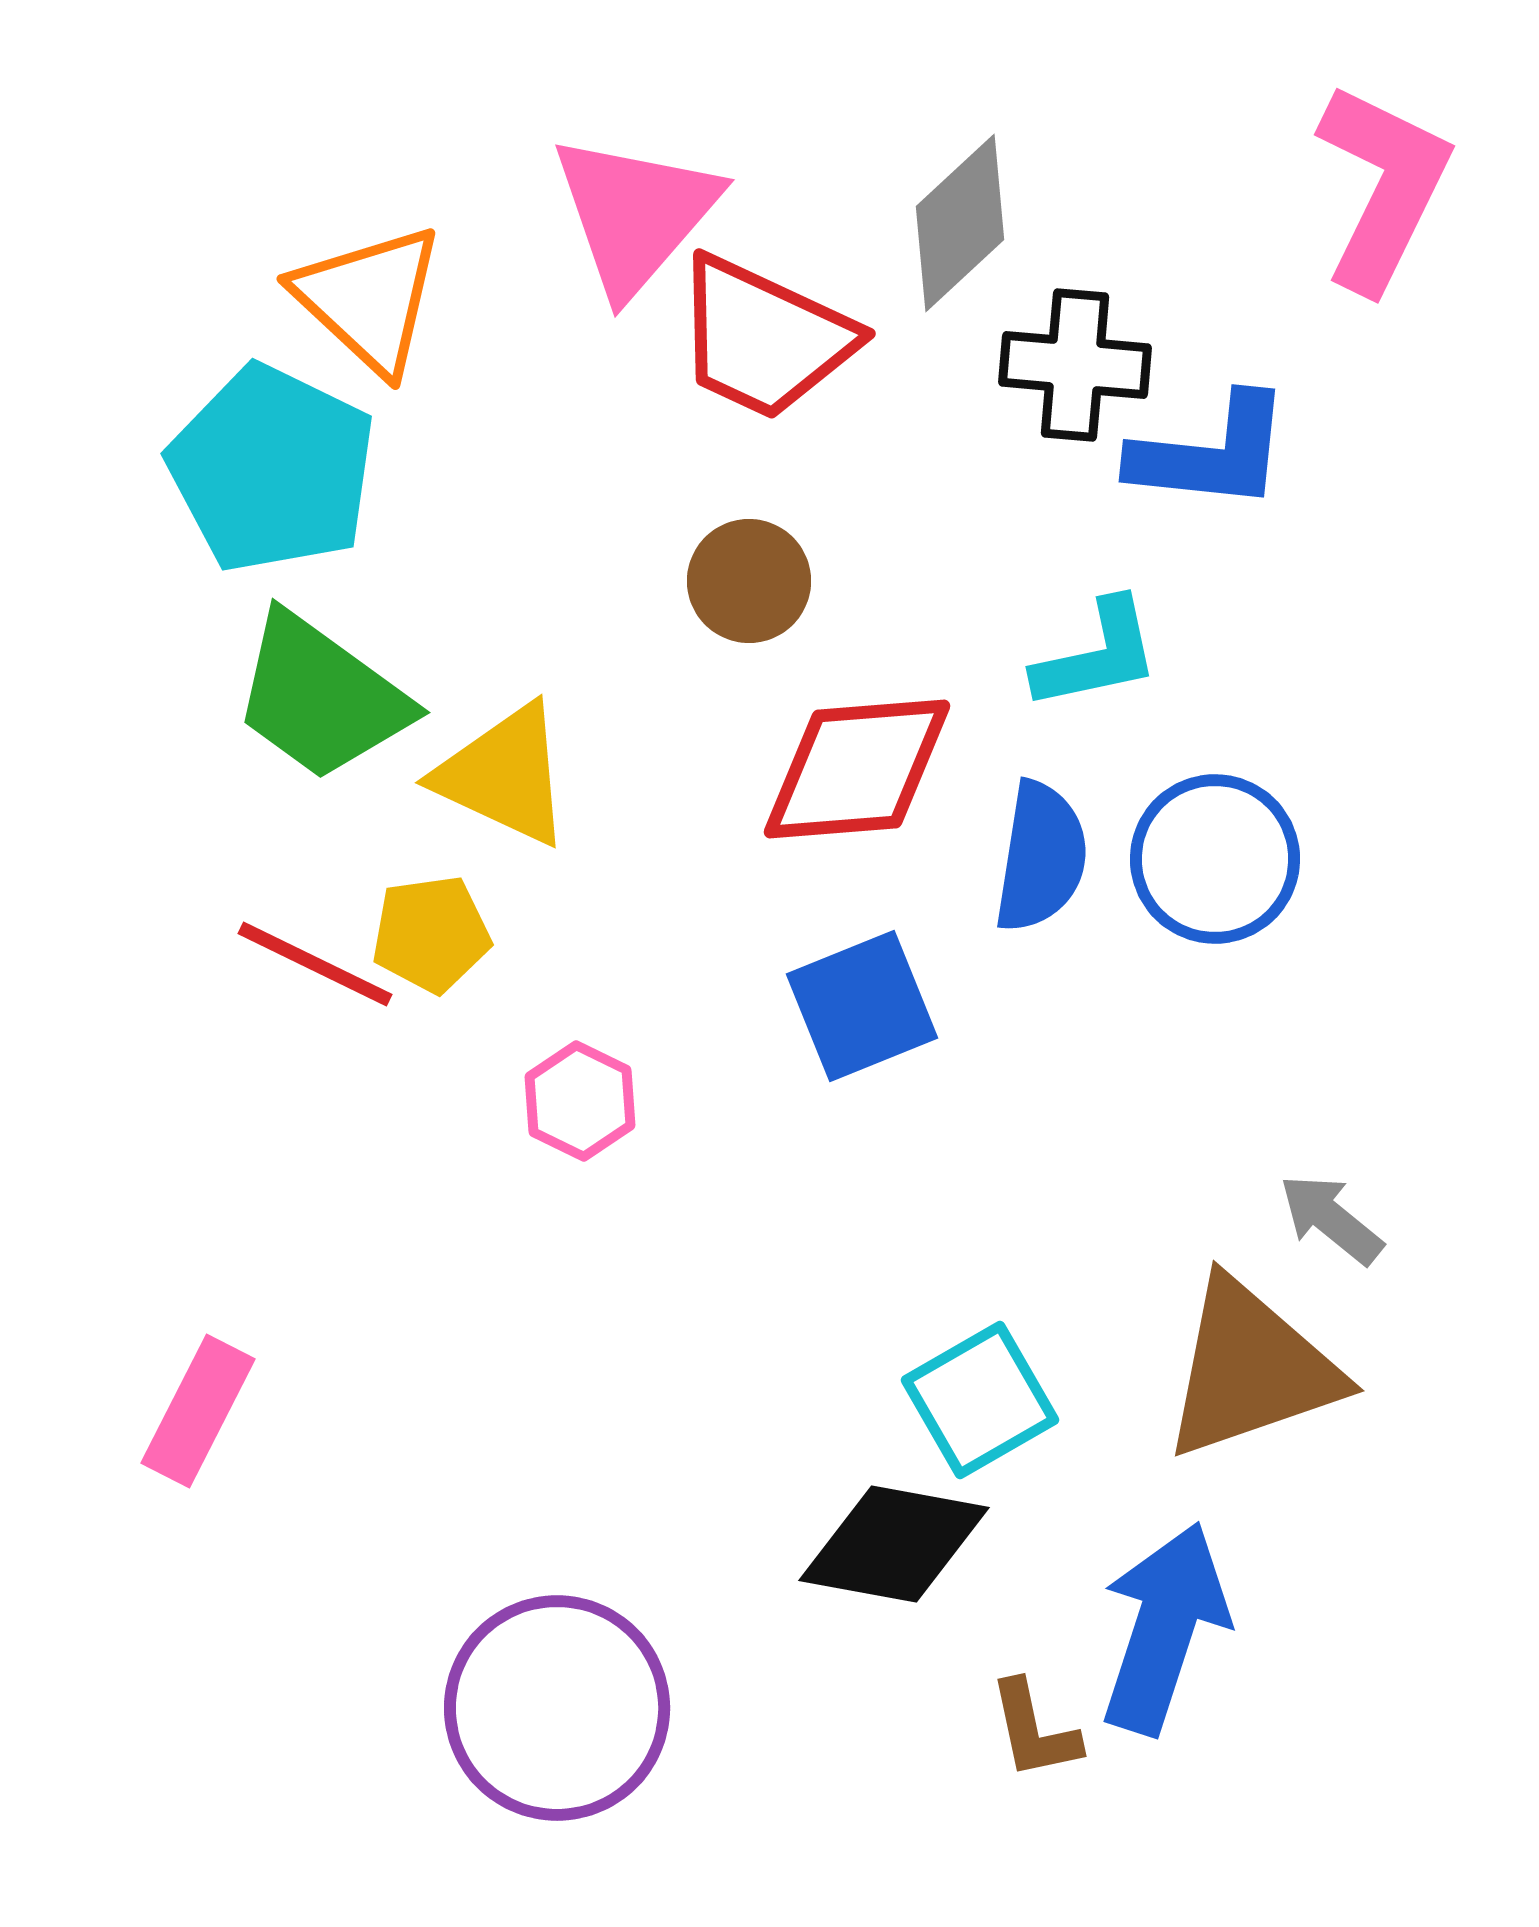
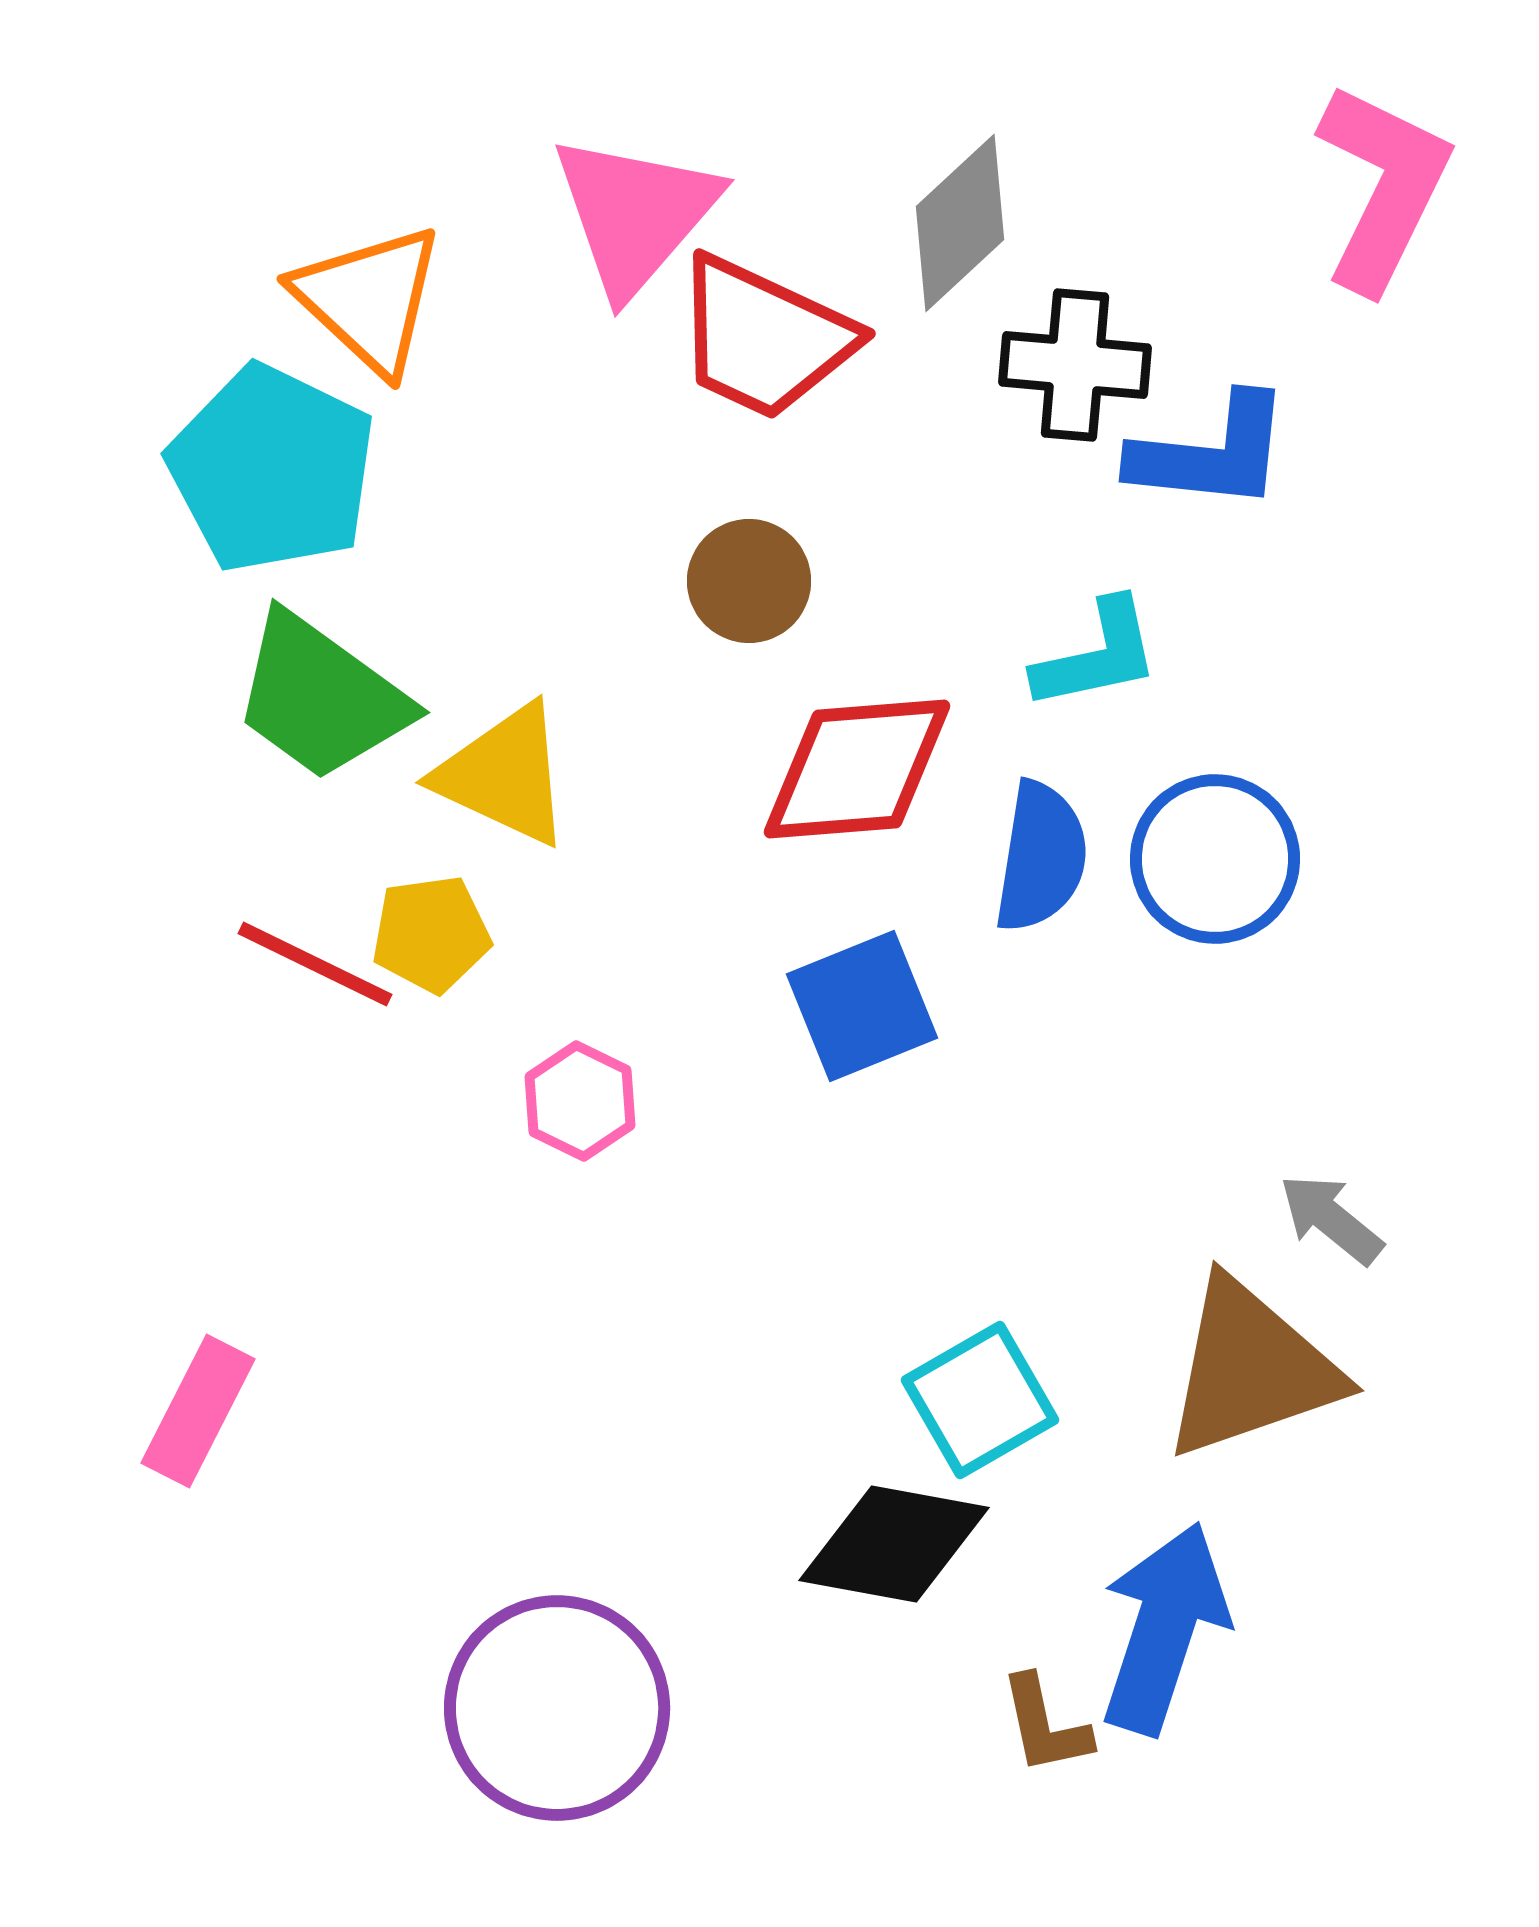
brown L-shape: moved 11 px right, 5 px up
